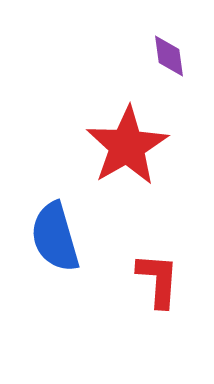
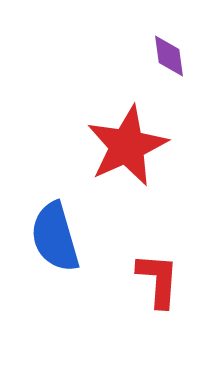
red star: rotated 6 degrees clockwise
